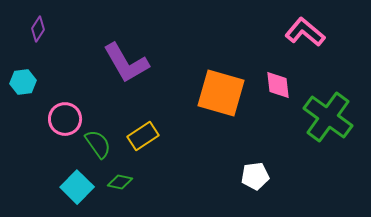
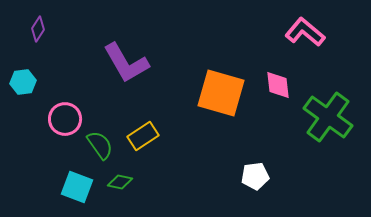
green semicircle: moved 2 px right, 1 px down
cyan square: rotated 24 degrees counterclockwise
